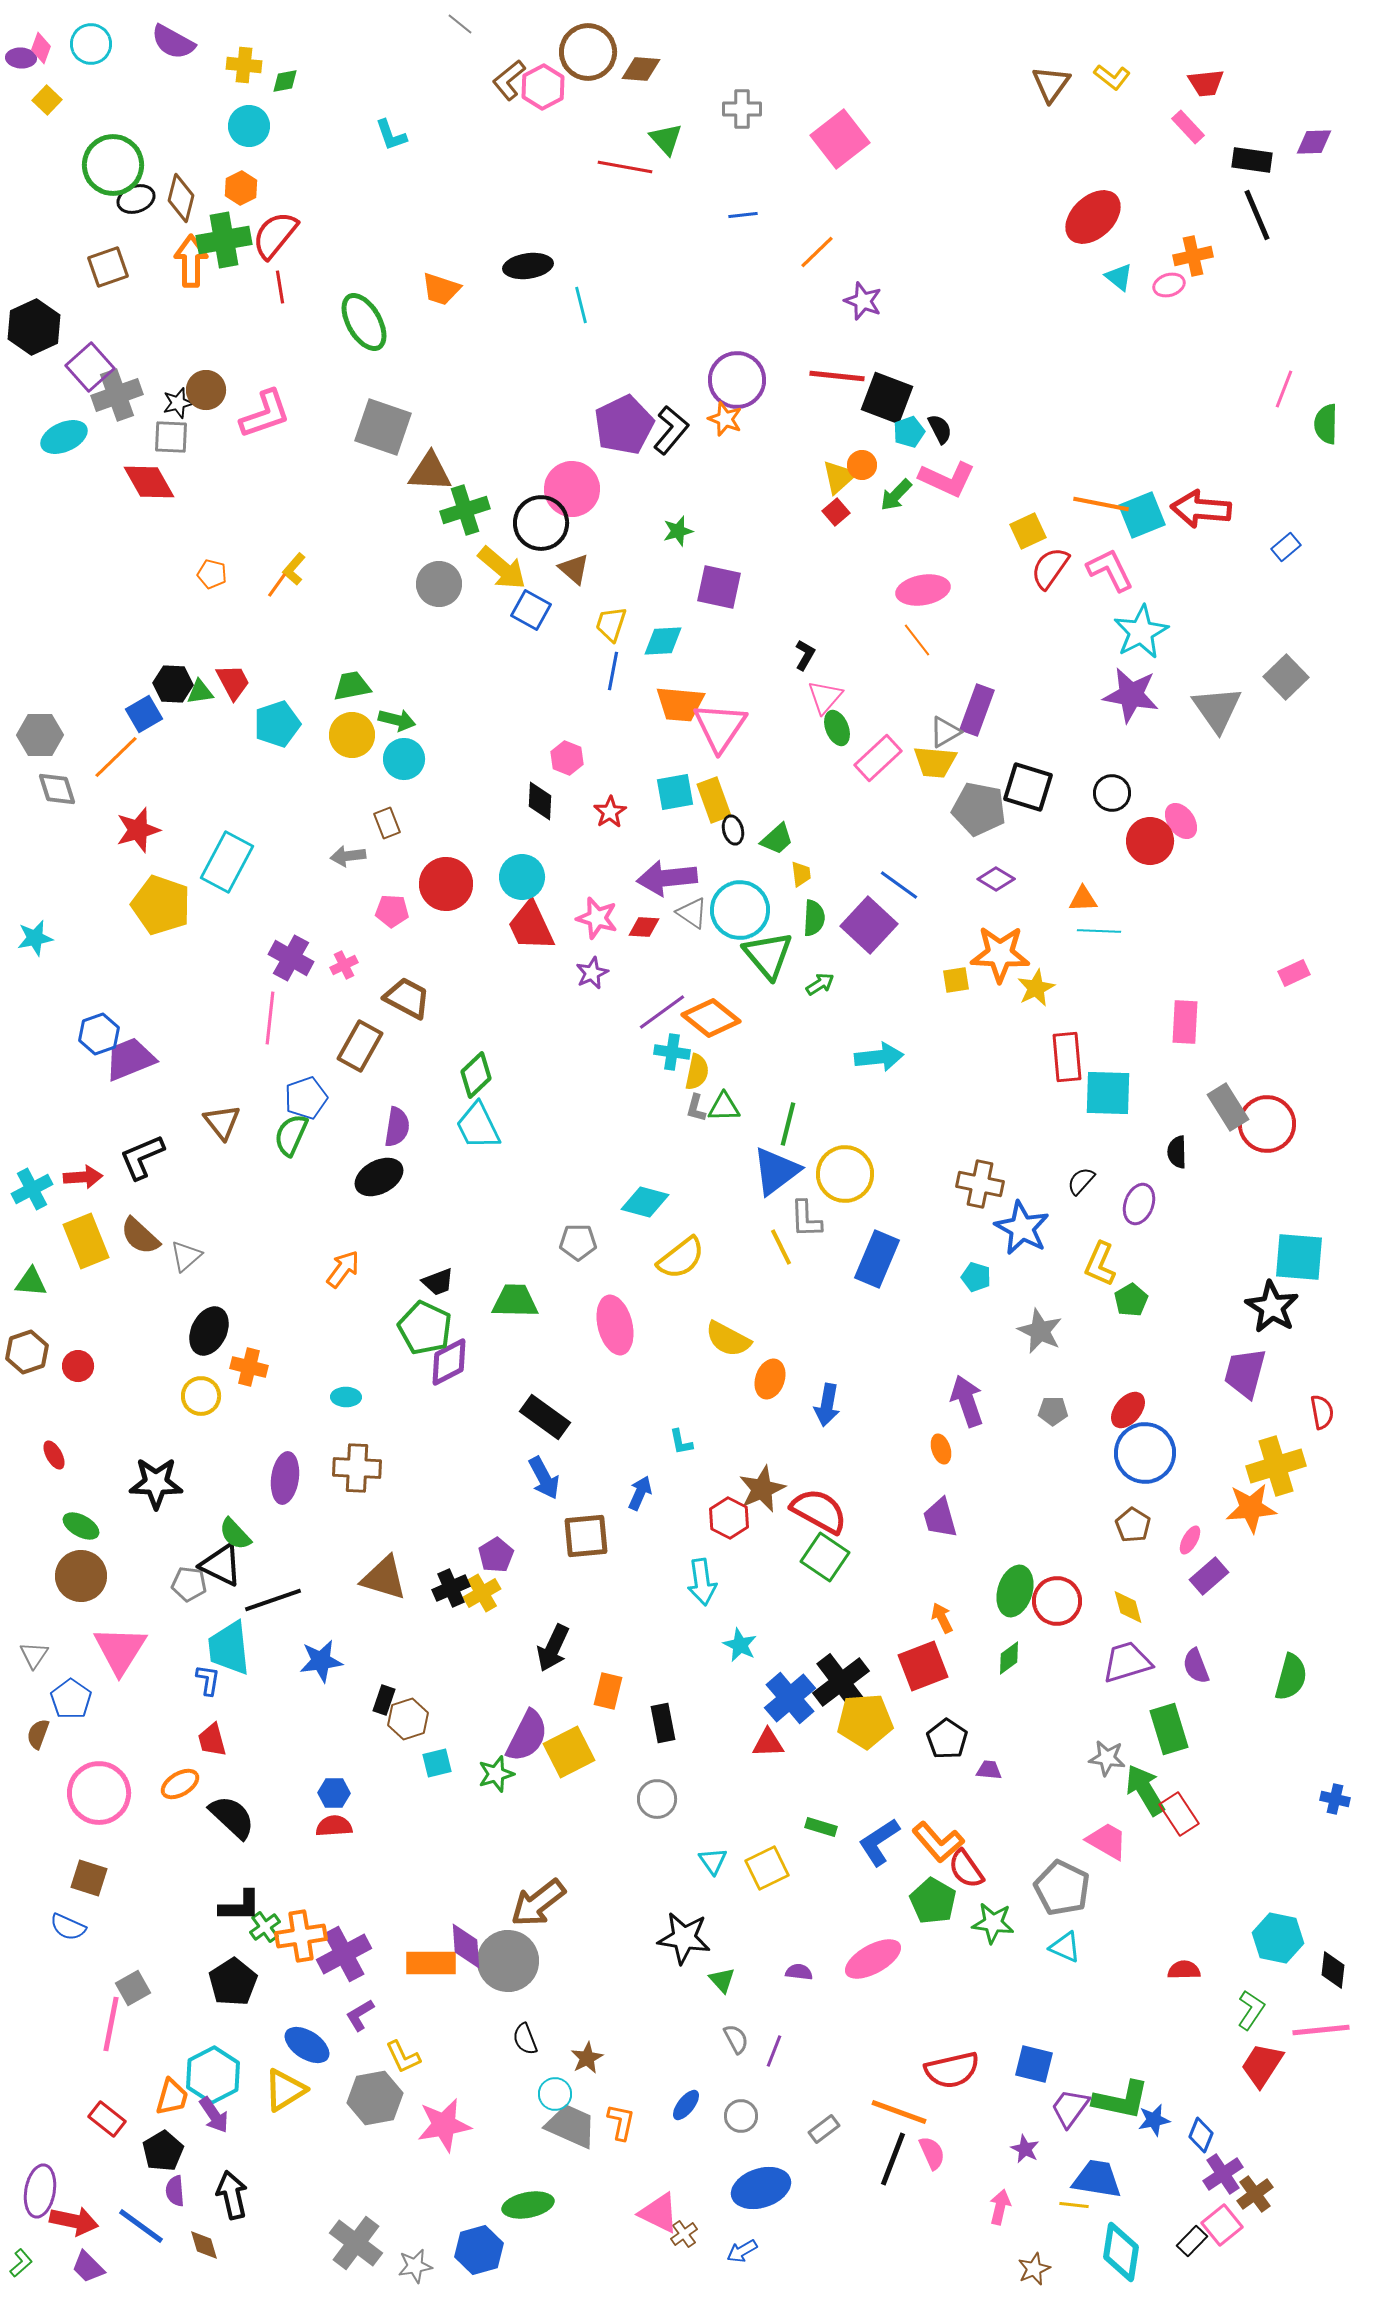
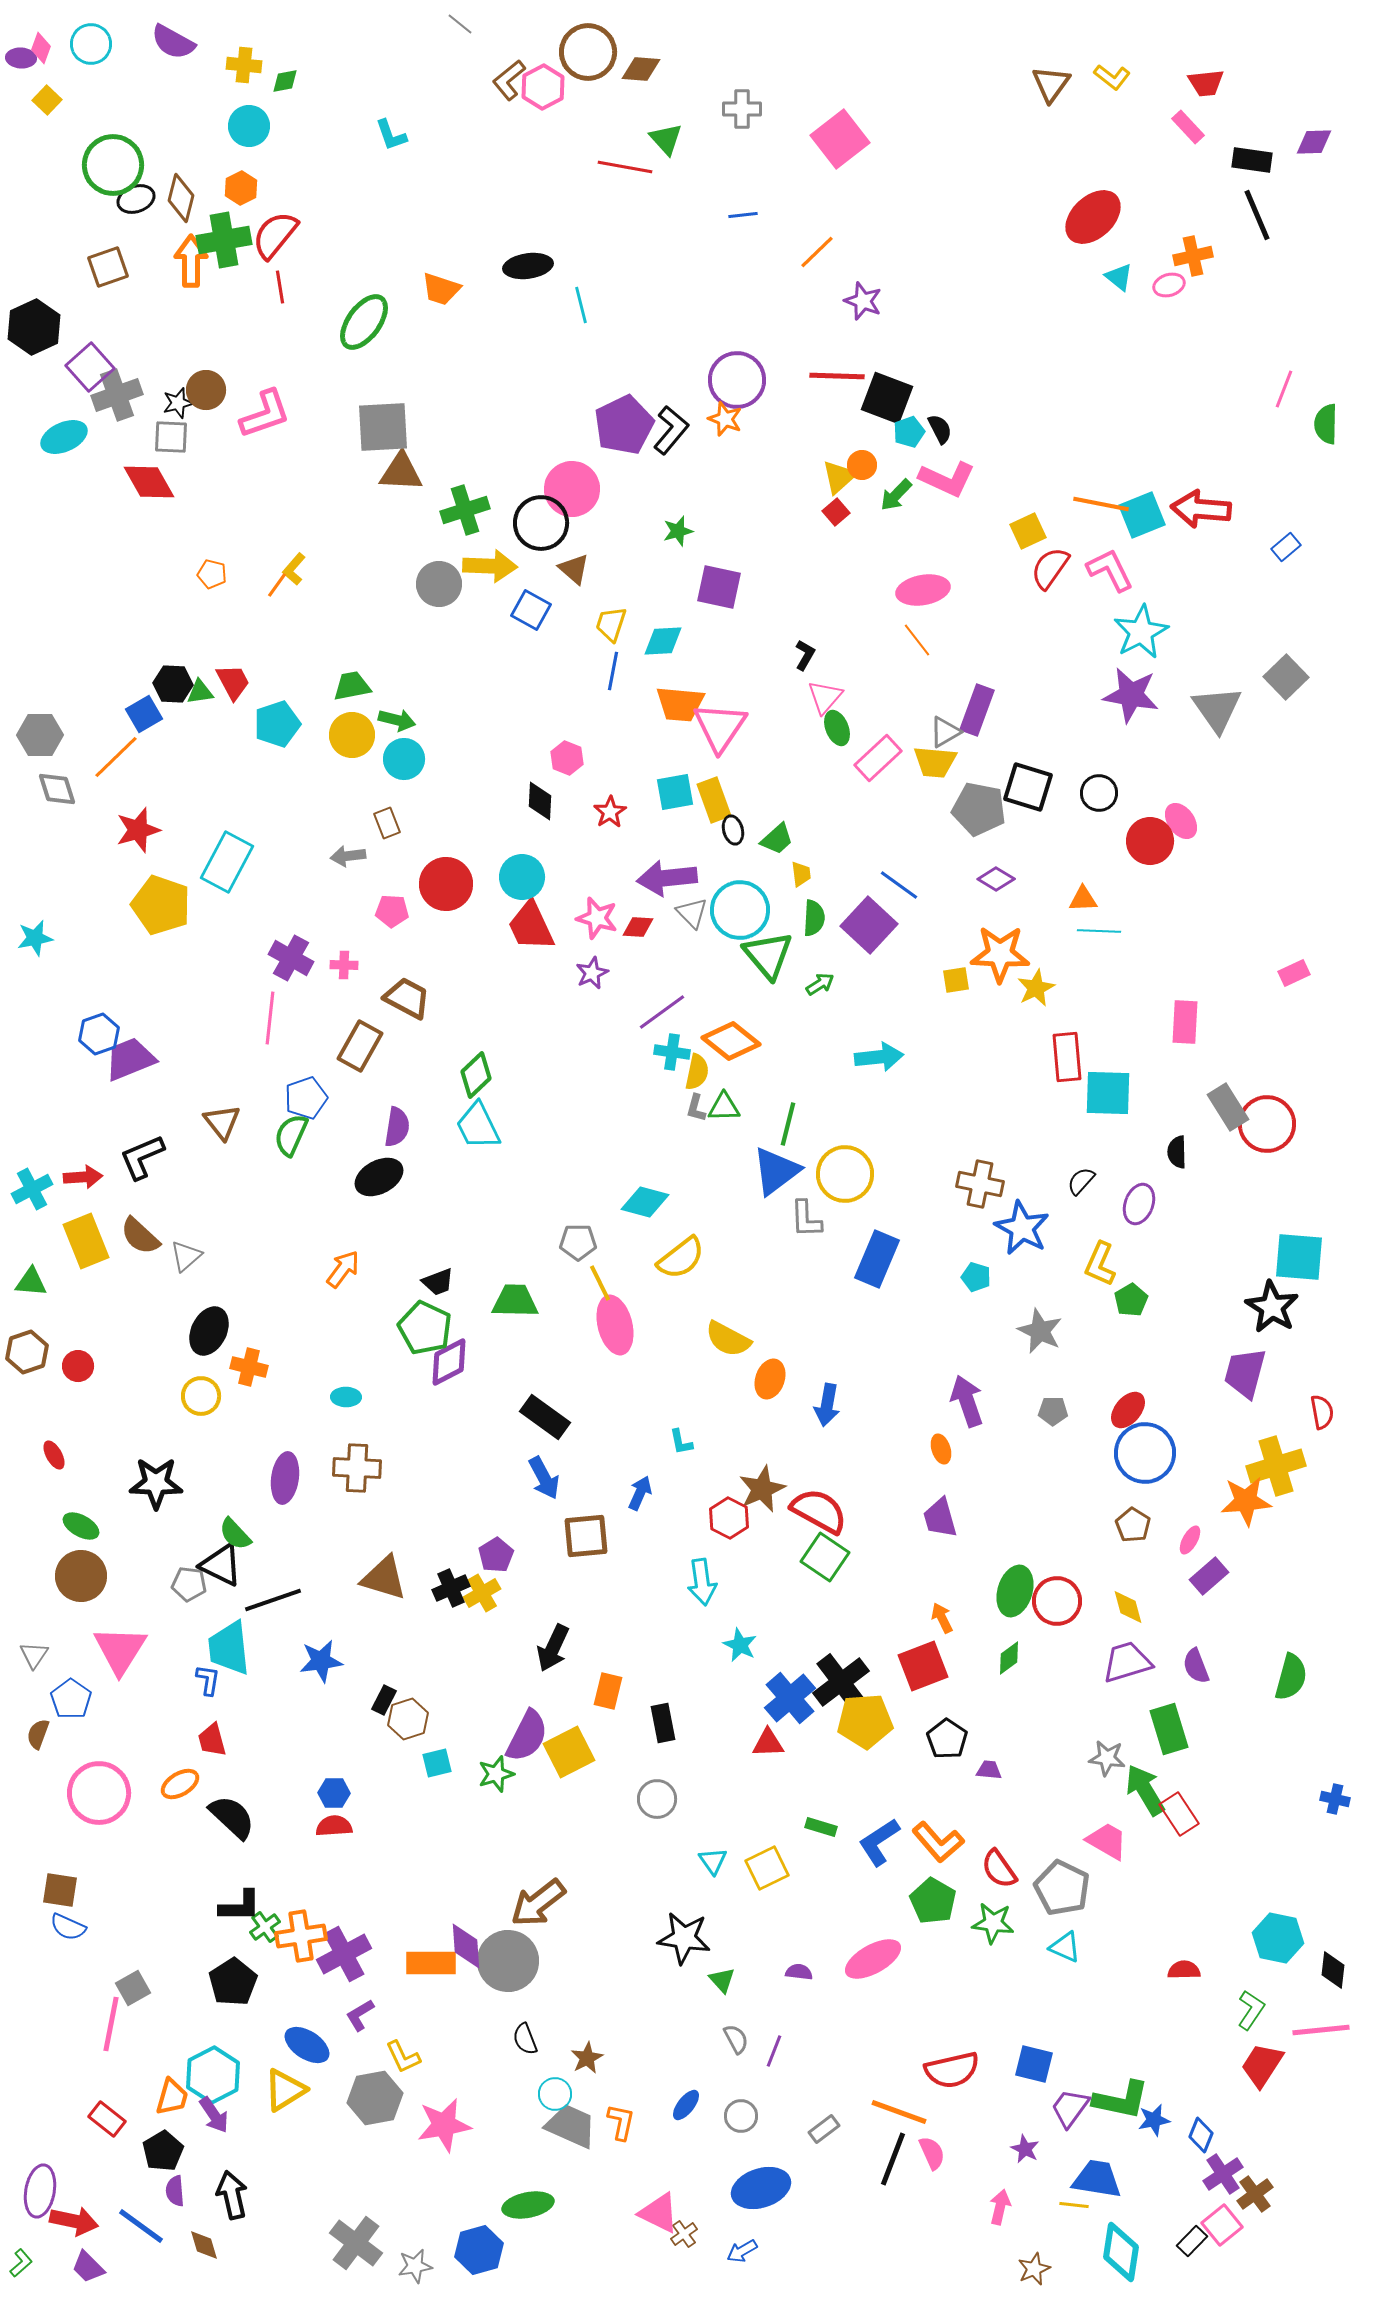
green ellipse at (364, 322): rotated 66 degrees clockwise
red line at (837, 376): rotated 4 degrees counterclockwise
gray square at (383, 427): rotated 22 degrees counterclockwise
brown triangle at (430, 472): moved 29 px left
yellow arrow at (502, 568): moved 12 px left, 2 px up; rotated 38 degrees counterclockwise
black circle at (1112, 793): moved 13 px left
gray triangle at (692, 913): rotated 12 degrees clockwise
red diamond at (644, 927): moved 6 px left
pink cross at (344, 965): rotated 28 degrees clockwise
orange diamond at (711, 1018): moved 20 px right, 23 px down
yellow line at (781, 1247): moved 181 px left, 36 px down
orange star at (1251, 1508): moved 5 px left, 7 px up
black rectangle at (384, 1700): rotated 8 degrees clockwise
red semicircle at (966, 1869): moved 33 px right
brown square at (89, 1878): moved 29 px left, 12 px down; rotated 9 degrees counterclockwise
